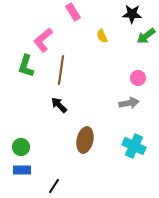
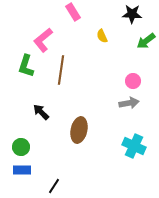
green arrow: moved 5 px down
pink circle: moved 5 px left, 3 px down
black arrow: moved 18 px left, 7 px down
brown ellipse: moved 6 px left, 10 px up
